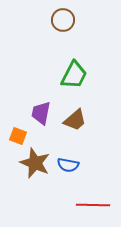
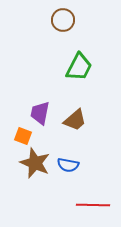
green trapezoid: moved 5 px right, 8 px up
purple trapezoid: moved 1 px left
orange square: moved 5 px right
